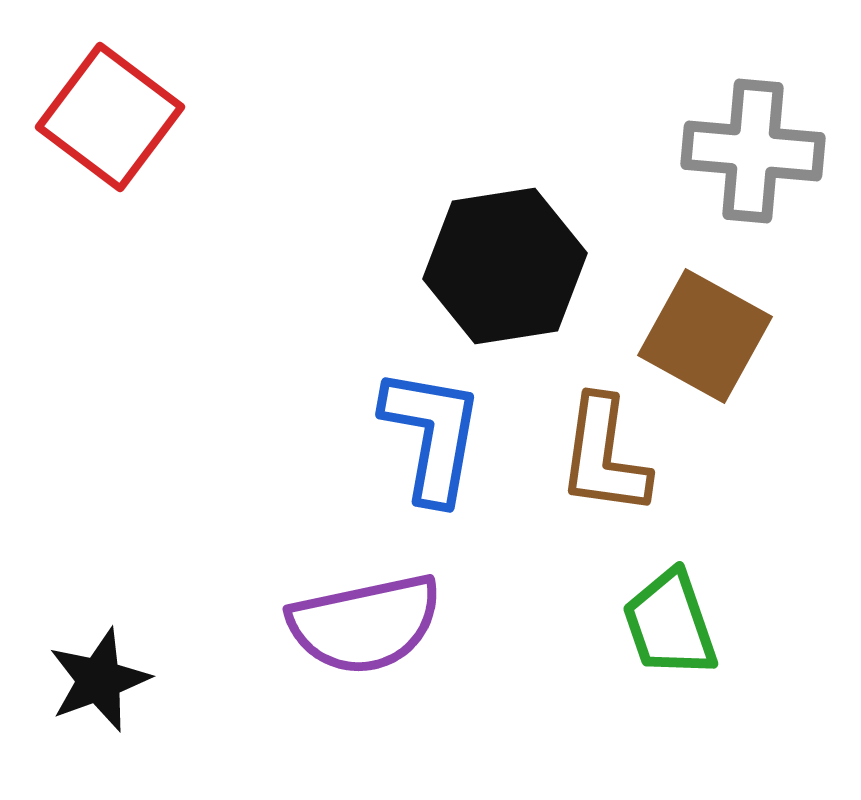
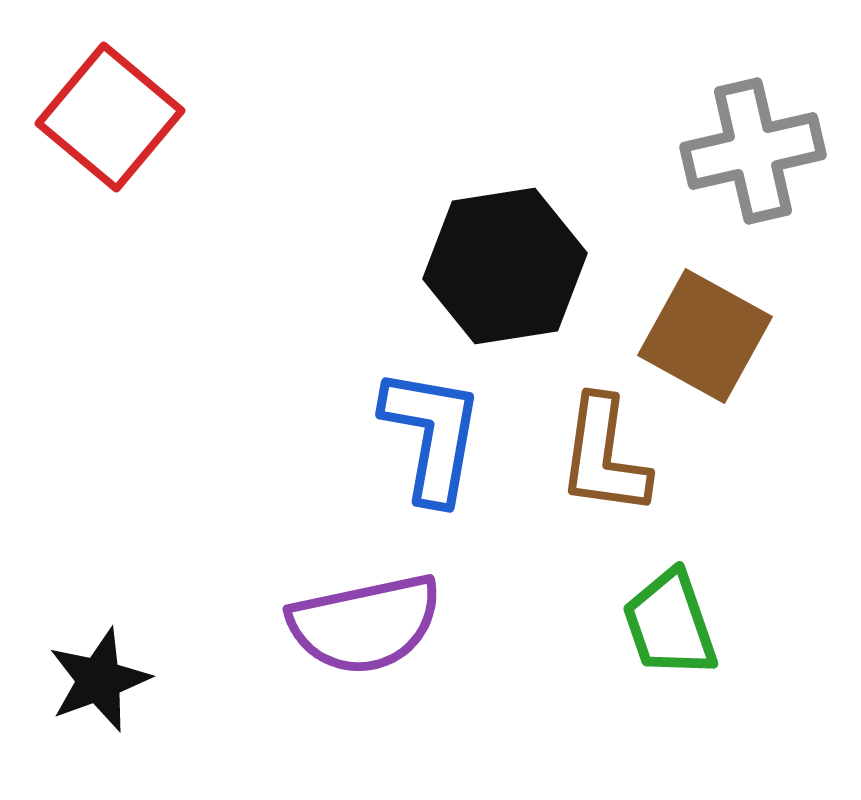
red square: rotated 3 degrees clockwise
gray cross: rotated 18 degrees counterclockwise
